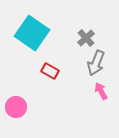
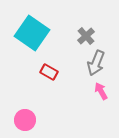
gray cross: moved 2 px up
red rectangle: moved 1 px left, 1 px down
pink circle: moved 9 px right, 13 px down
